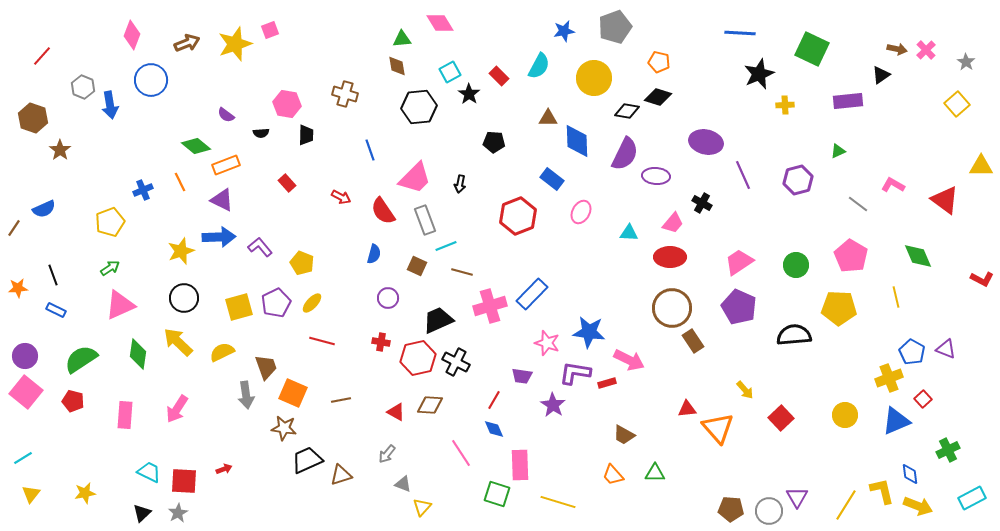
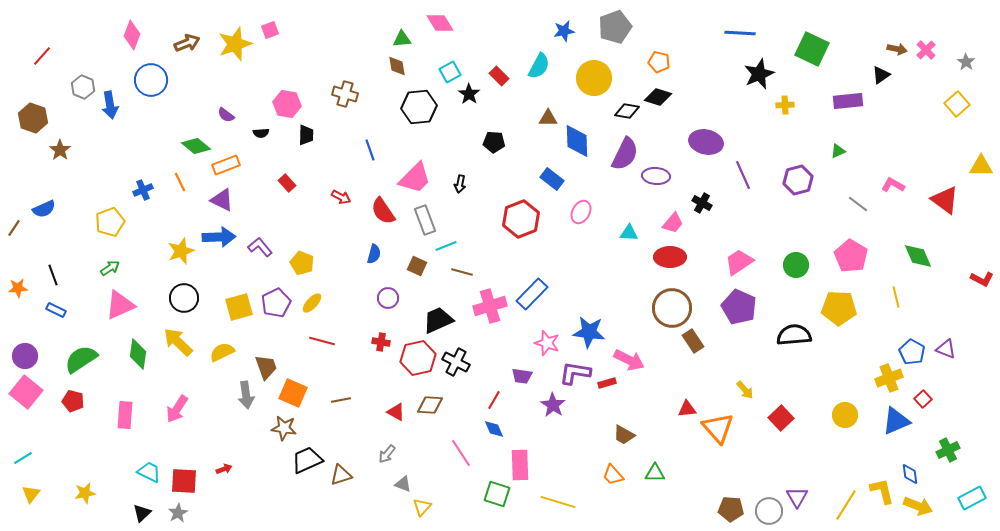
red hexagon at (518, 216): moved 3 px right, 3 px down
